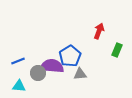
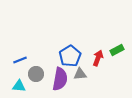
red arrow: moved 1 px left, 27 px down
green rectangle: rotated 40 degrees clockwise
blue line: moved 2 px right, 1 px up
purple semicircle: moved 8 px right, 13 px down; rotated 95 degrees clockwise
gray circle: moved 2 px left, 1 px down
